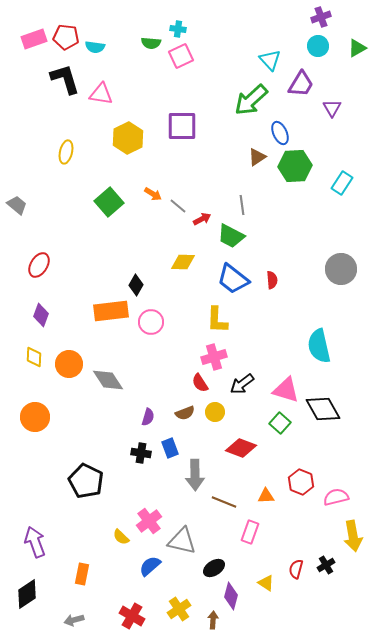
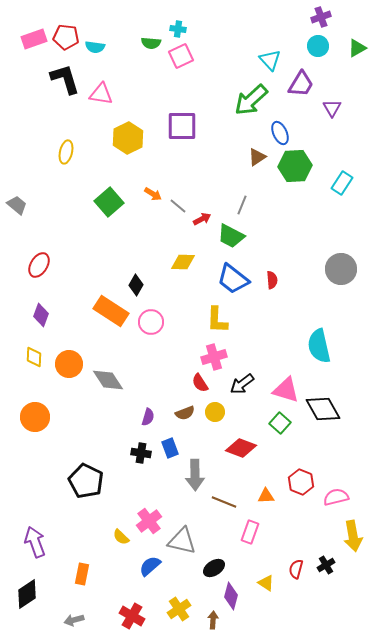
gray line at (242, 205): rotated 30 degrees clockwise
orange rectangle at (111, 311): rotated 40 degrees clockwise
